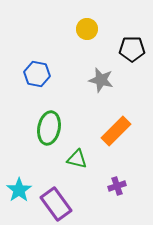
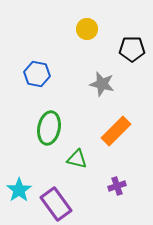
gray star: moved 1 px right, 4 px down
